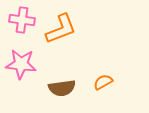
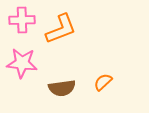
pink cross: rotated 10 degrees counterclockwise
pink star: moved 1 px right, 1 px up
orange semicircle: rotated 12 degrees counterclockwise
